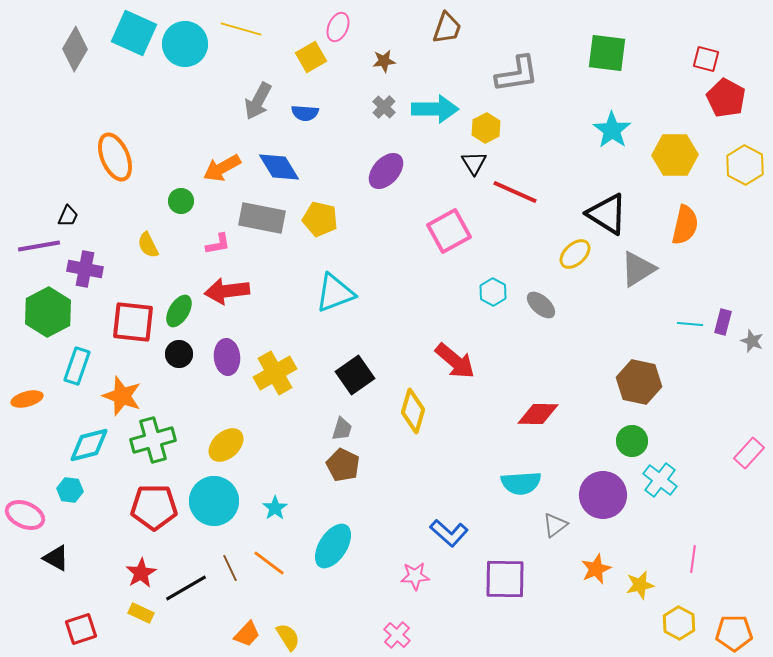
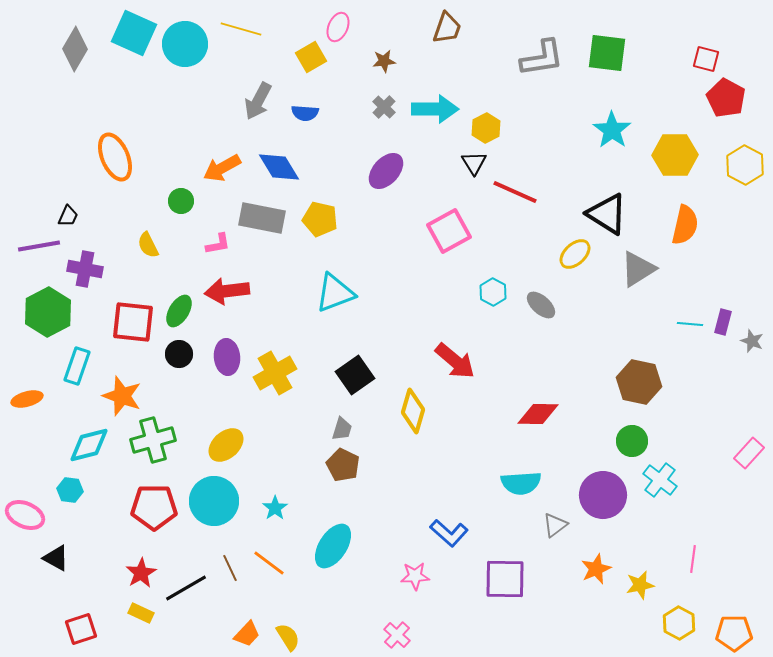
gray L-shape at (517, 74): moved 25 px right, 16 px up
